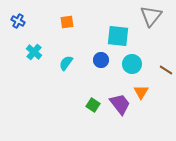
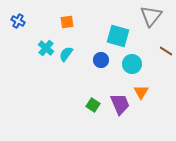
cyan square: rotated 10 degrees clockwise
cyan cross: moved 12 px right, 4 px up
cyan semicircle: moved 9 px up
brown line: moved 19 px up
purple trapezoid: rotated 15 degrees clockwise
